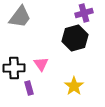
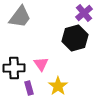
purple cross: rotated 24 degrees counterclockwise
yellow star: moved 16 px left
